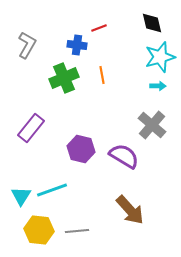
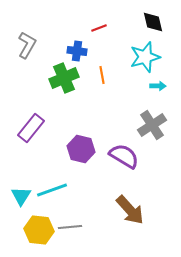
black diamond: moved 1 px right, 1 px up
blue cross: moved 6 px down
cyan star: moved 15 px left
gray cross: rotated 16 degrees clockwise
gray line: moved 7 px left, 4 px up
